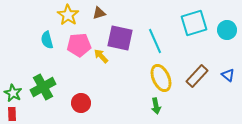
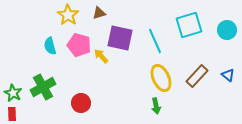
cyan square: moved 5 px left, 2 px down
cyan semicircle: moved 3 px right, 6 px down
pink pentagon: rotated 20 degrees clockwise
